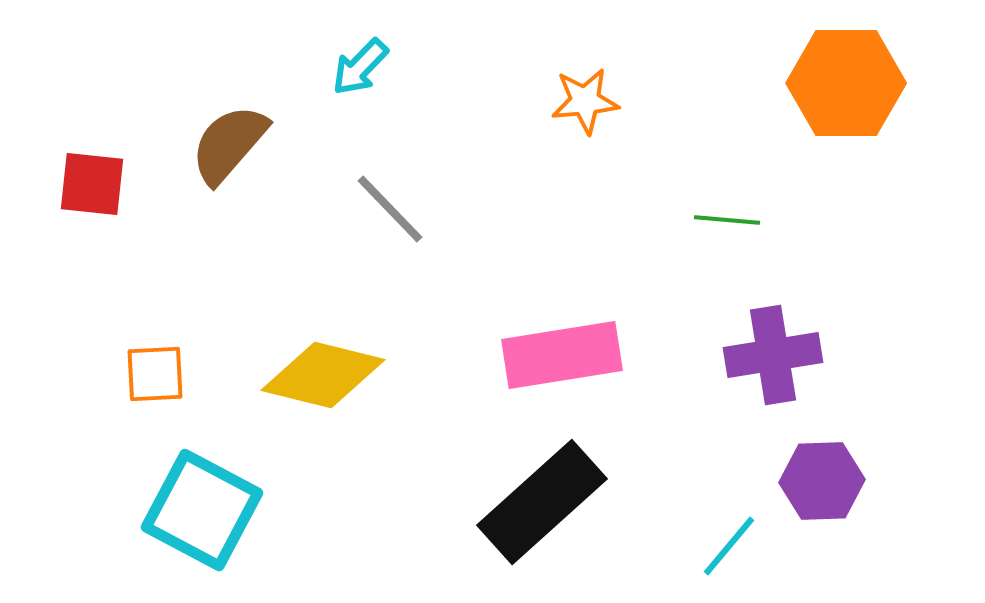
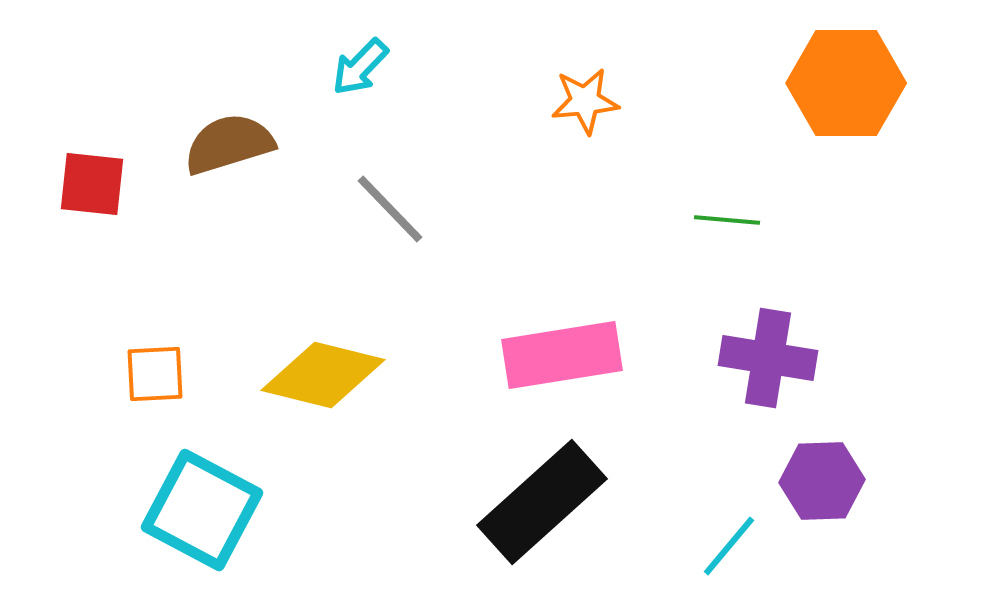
brown semicircle: rotated 32 degrees clockwise
purple cross: moved 5 px left, 3 px down; rotated 18 degrees clockwise
